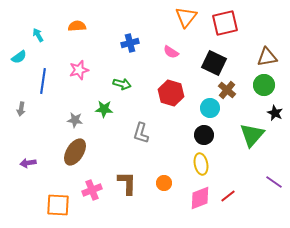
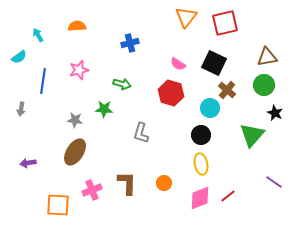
pink semicircle: moved 7 px right, 12 px down
black circle: moved 3 px left
